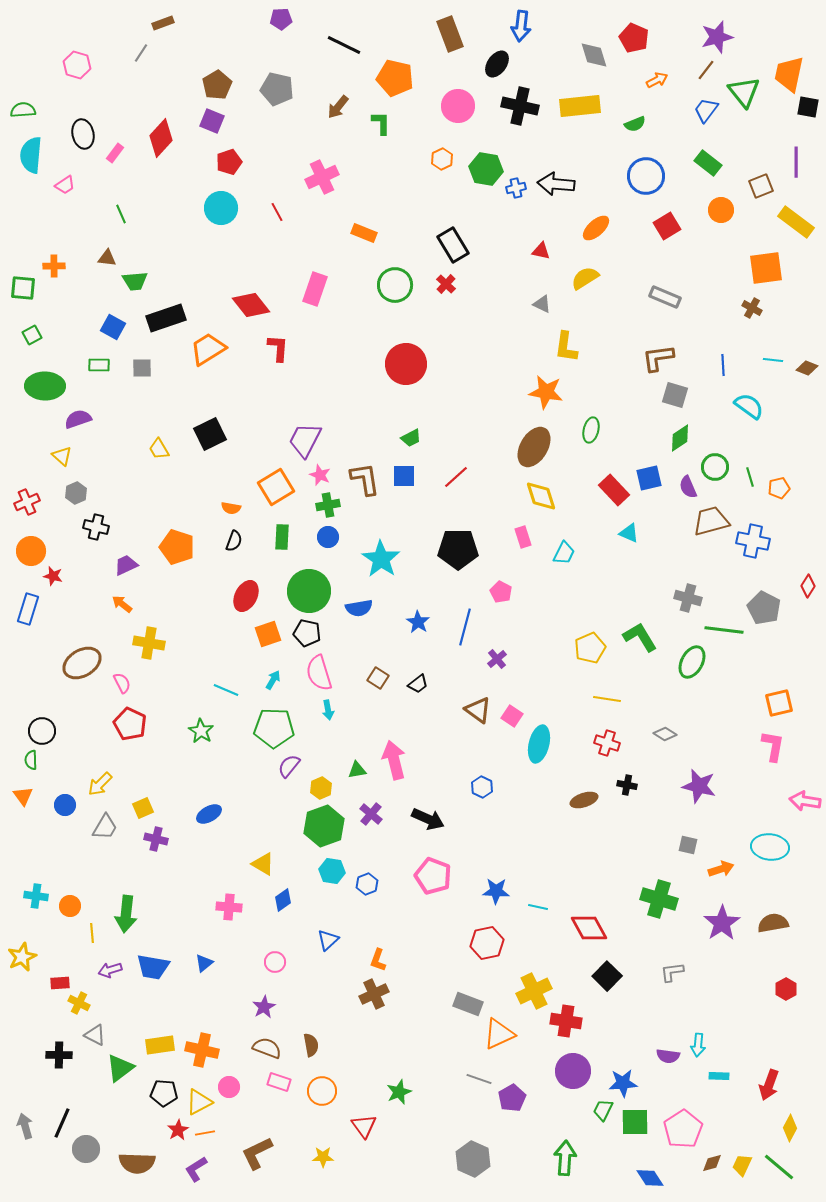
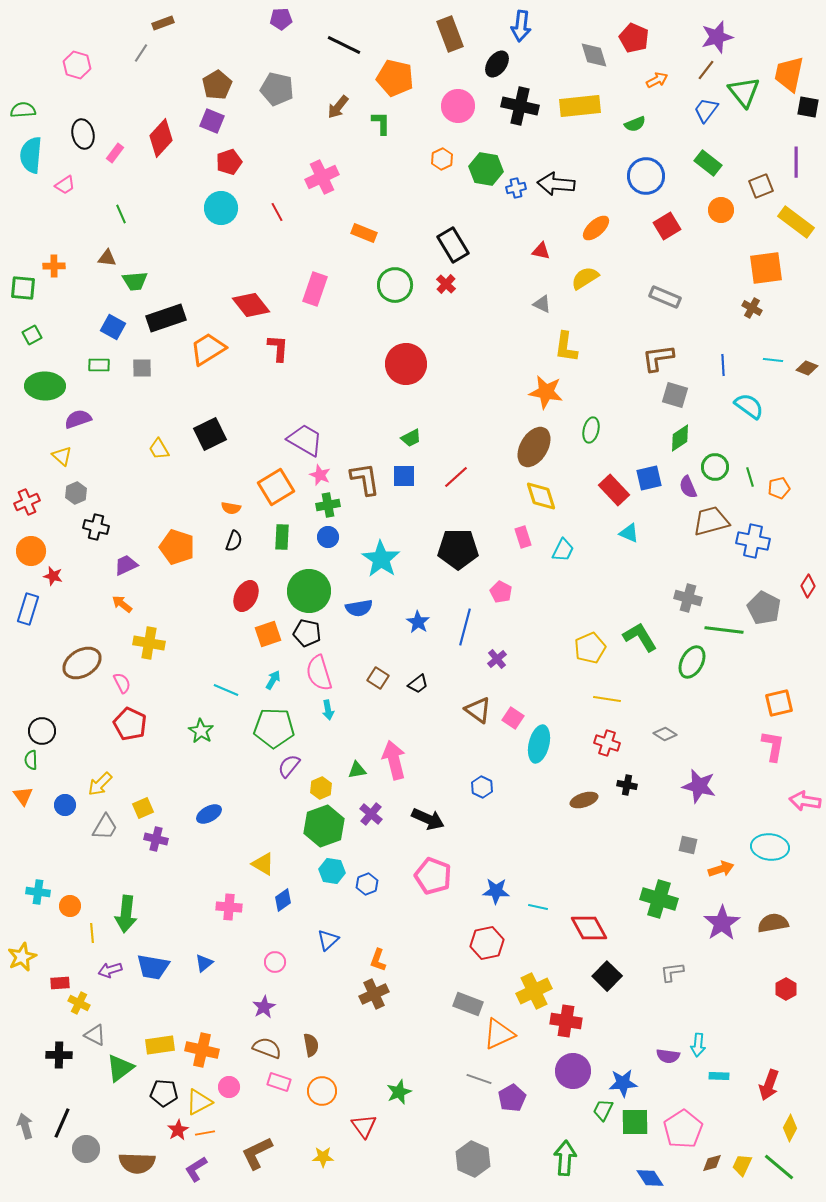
purple trapezoid at (305, 440): rotated 93 degrees clockwise
cyan trapezoid at (564, 553): moved 1 px left, 3 px up
pink square at (512, 716): moved 1 px right, 2 px down
cyan cross at (36, 896): moved 2 px right, 4 px up
